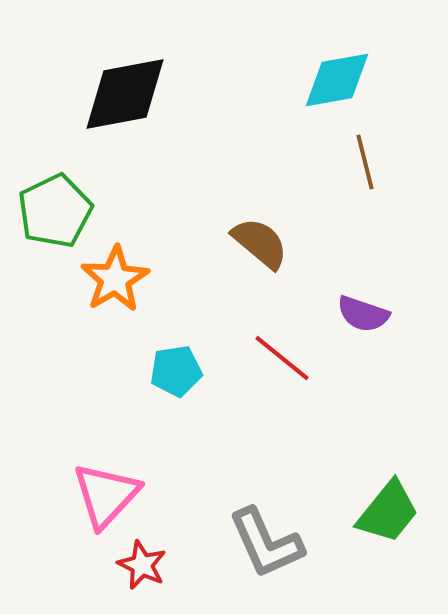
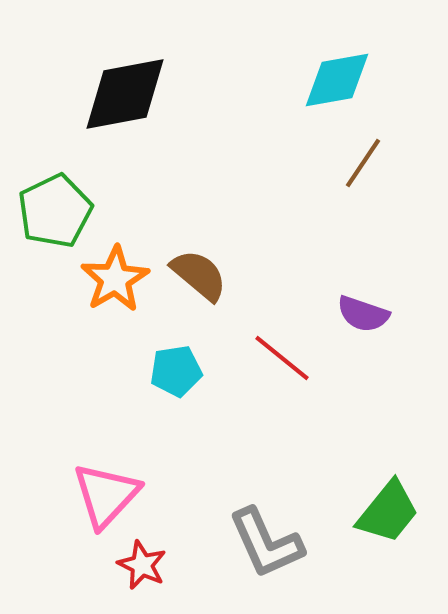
brown line: moved 2 px left, 1 px down; rotated 48 degrees clockwise
brown semicircle: moved 61 px left, 32 px down
